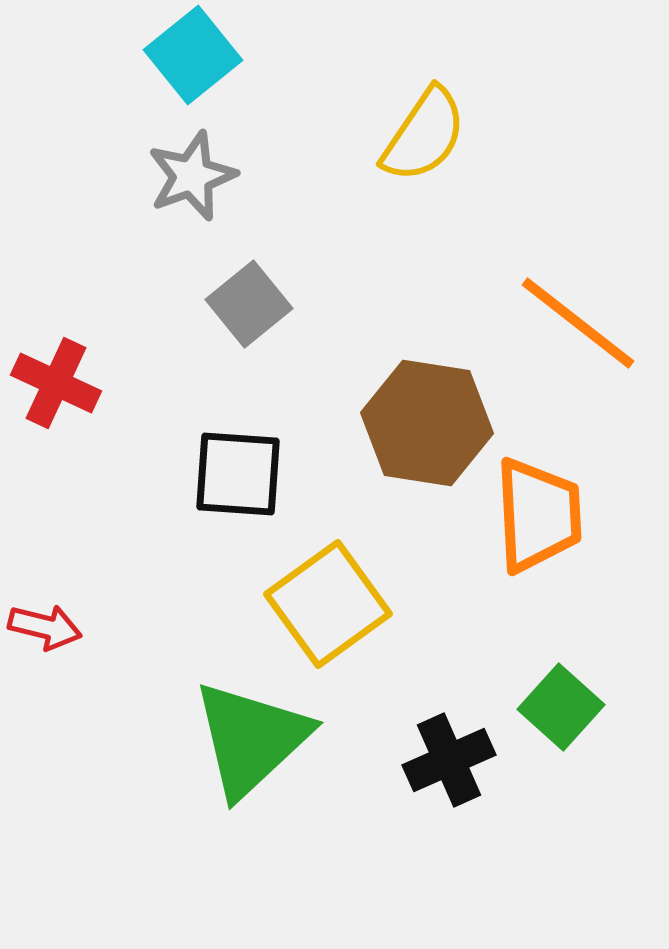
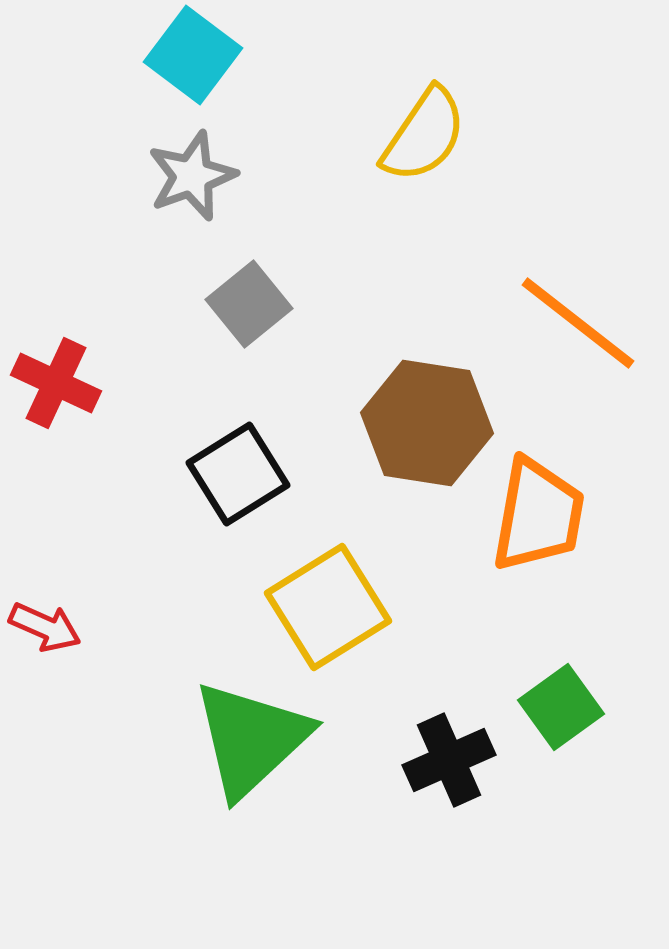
cyan square: rotated 14 degrees counterclockwise
black square: rotated 36 degrees counterclockwise
orange trapezoid: rotated 13 degrees clockwise
yellow square: moved 3 px down; rotated 4 degrees clockwise
red arrow: rotated 10 degrees clockwise
green square: rotated 12 degrees clockwise
